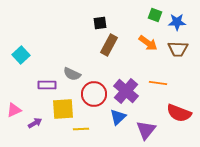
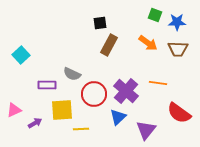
yellow square: moved 1 px left, 1 px down
red semicircle: rotated 15 degrees clockwise
